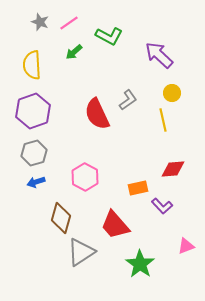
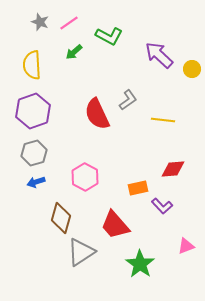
yellow circle: moved 20 px right, 24 px up
yellow line: rotated 70 degrees counterclockwise
